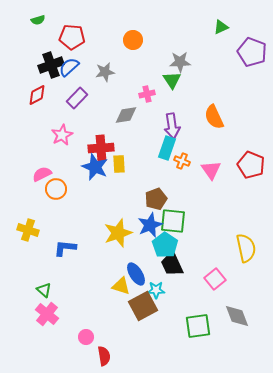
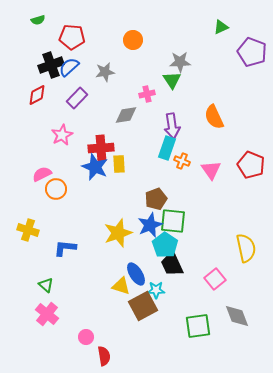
green triangle at (44, 290): moved 2 px right, 5 px up
